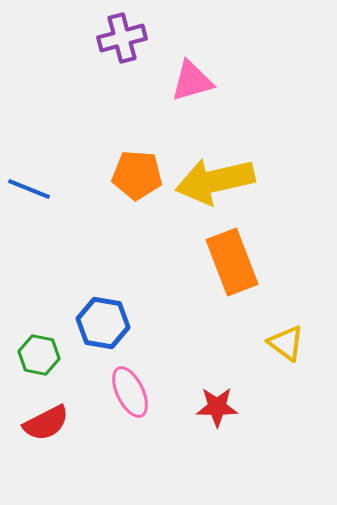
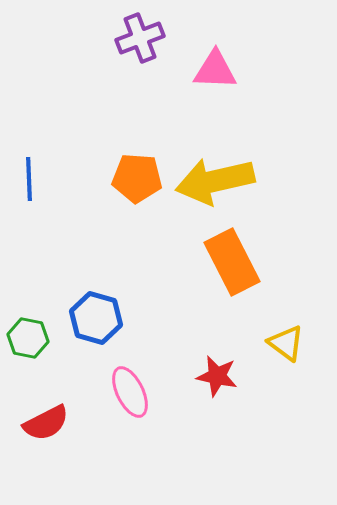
purple cross: moved 18 px right; rotated 6 degrees counterclockwise
pink triangle: moved 23 px right, 11 px up; rotated 18 degrees clockwise
orange pentagon: moved 3 px down
blue line: moved 10 px up; rotated 66 degrees clockwise
orange rectangle: rotated 6 degrees counterclockwise
blue hexagon: moved 7 px left, 5 px up; rotated 6 degrees clockwise
green hexagon: moved 11 px left, 17 px up
red star: moved 31 px up; rotated 12 degrees clockwise
